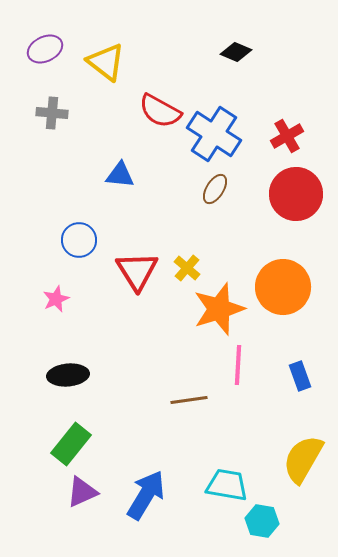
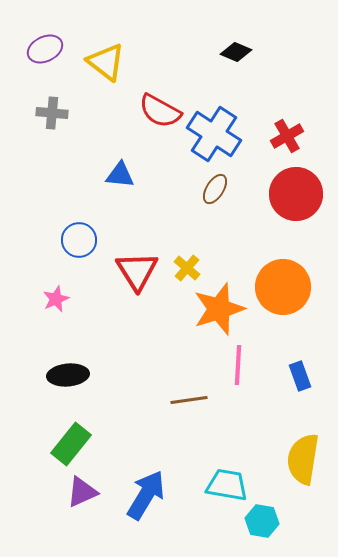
yellow semicircle: rotated 21 degrees counterclockwise
